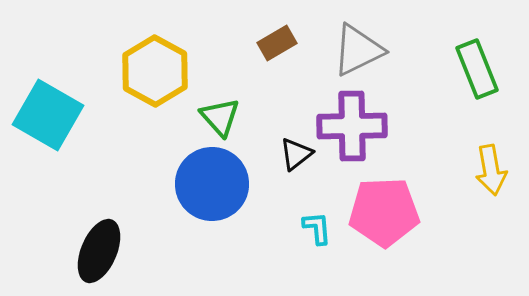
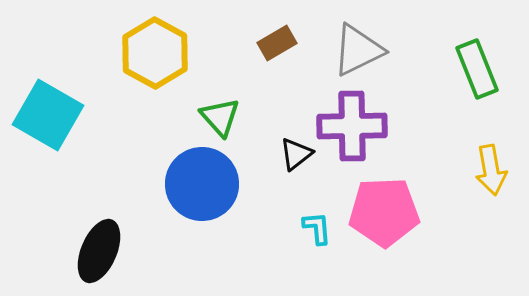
yellow hexagon: moved 18 px up
blue circle: moved 10 px left
